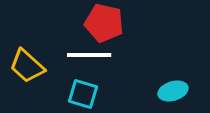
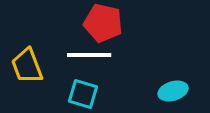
red pentagon: moved 1 px left
yellow trapezoid: rotated 27 degrees clockwise
